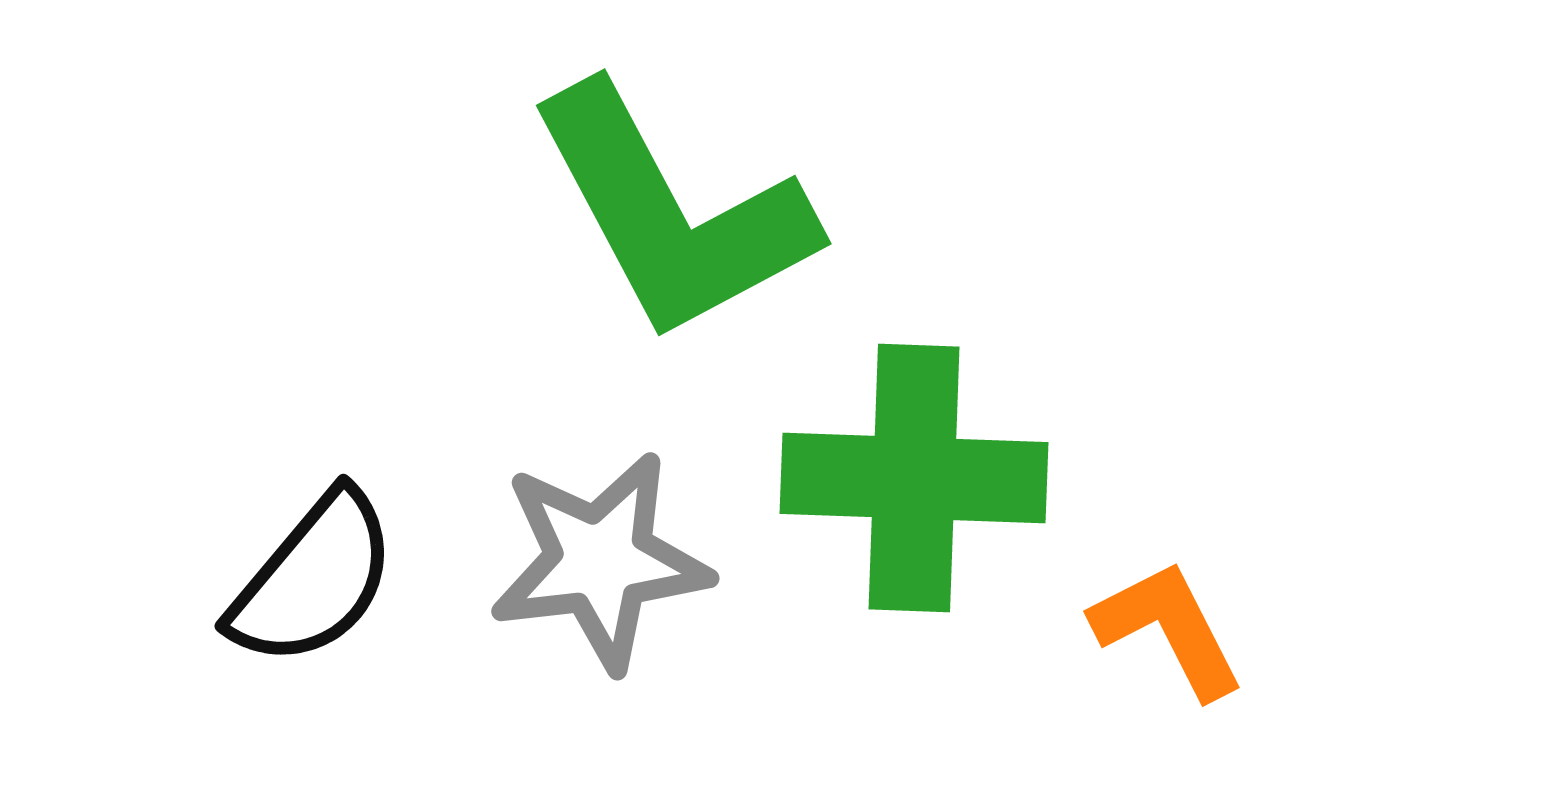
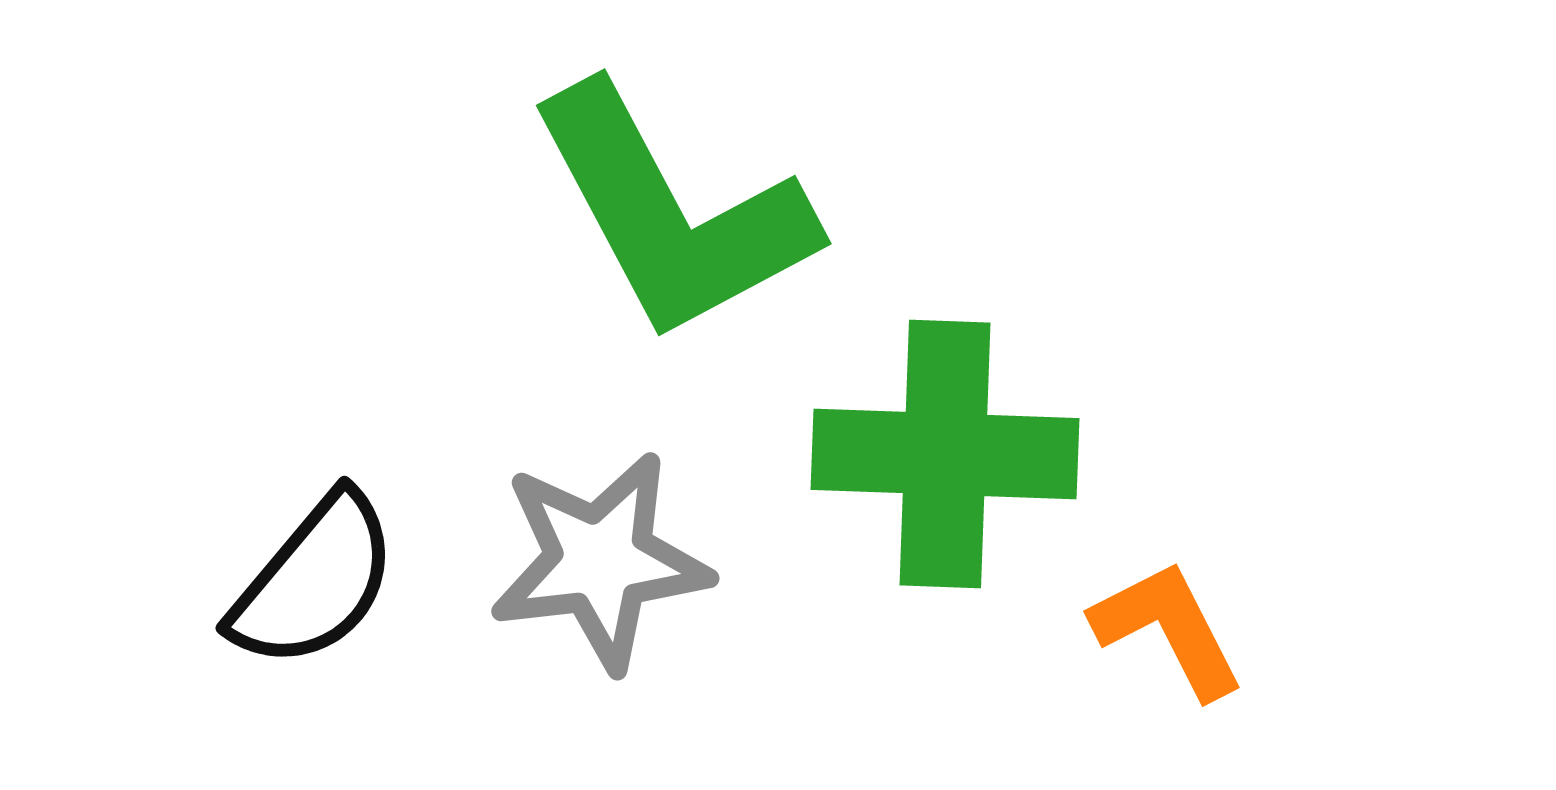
green cross: moved 31 px right, 24 px up
black semicircle: moved 1 px right, 2 px down
